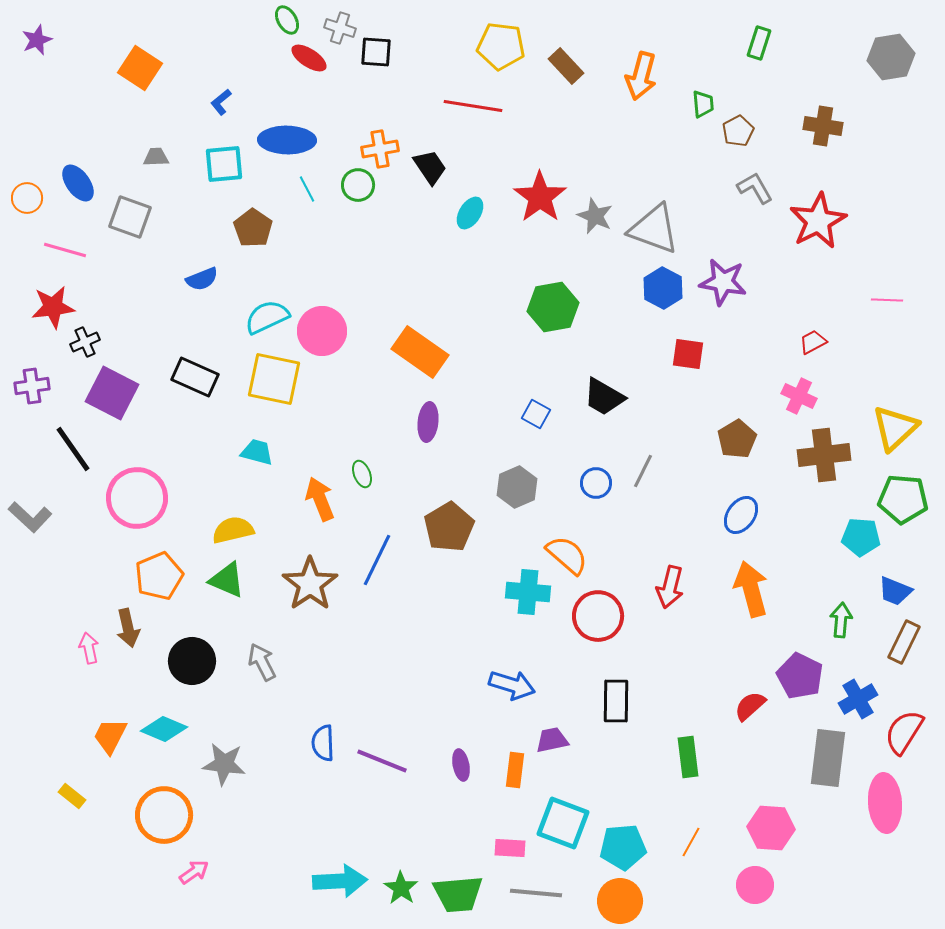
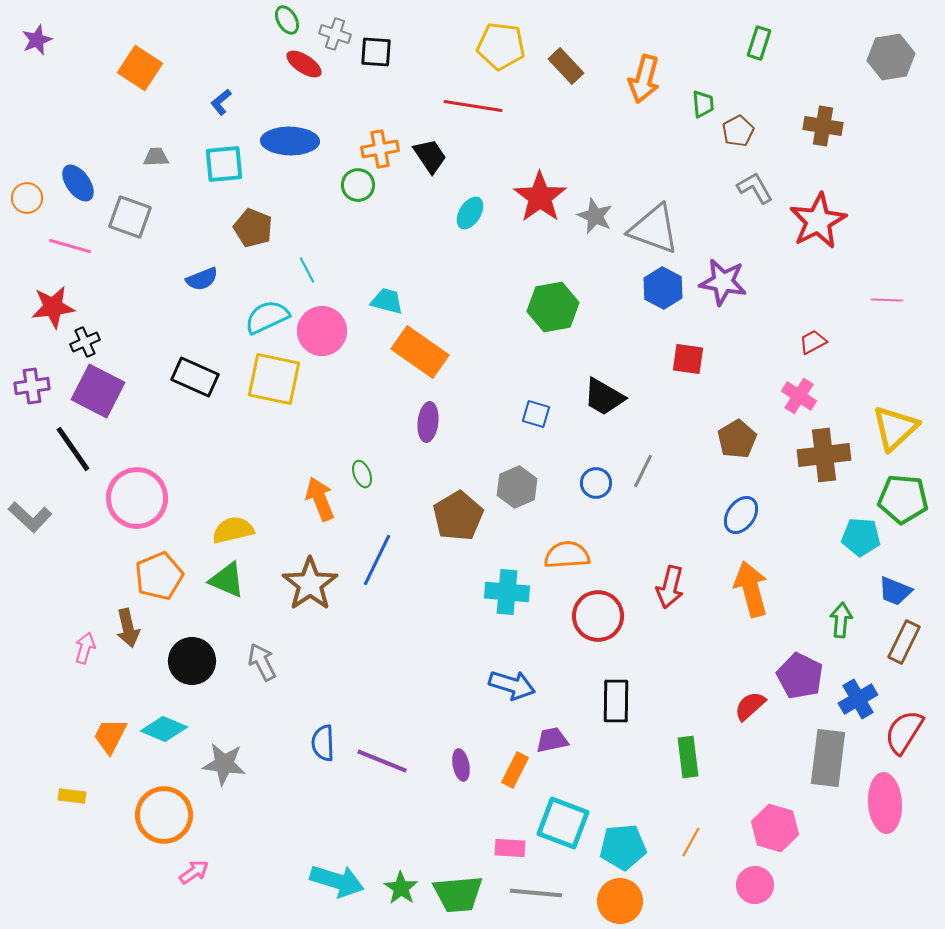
gray cross at (340, 28): moved 5 px left, 6 px down
red ellipse at (309, 58): moved 5 px left, 6 px down
orange arrow at (641, 76): moved 3 px right, 3 px down
blue ellipse at (287, 140): moved 3 px right, 1 px down
black trapezoid at (430, 167): moved 11 px up
cyan line at (307, 189): moved 81 px down
brown pentagon at (253, 228): rotated 12 degrees counterclockwise
pink line at (65, 250): moved 5 px right, 4 px up
red square at (688, 354): moved 5 px down
purple square at (112, 393): moved 14 px left, 2 px up
pink cross at (799, 396): rotated 8 degrees clockwise
blue square at (536, 414): rotated 12 degrees counterclockwise
cyan trapezoid at (257, 452): moved 130 px right, 151 px up
brown pentagon at (449, 527): moved 9 px right, 11 px up
orange semicircle at (567, 555): rotated 45 degrees counterclockwise
cyan cross at (528, 592): moved 21 px left
pink arrow at (89, 648): moved 4 px left; rotated 28 degrees clockwise
orange rectangle at (515, 770): rotated 20 degrees clockwise
yellow rectangle at (72, 796): rotated 32 degrees counterclockwise
pink hexagon at (771, 828): moved 4 px right; rotated 12 degrees clockwise
cyan arrow at (340, 881): moved 3 px left; rotated 20 degrees clockwise
